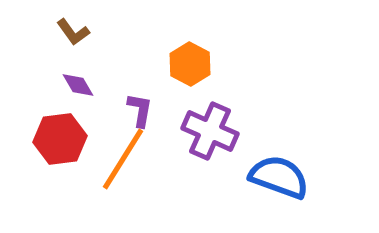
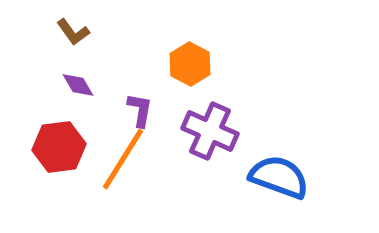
red hexagon: moved 1 px left, 8 px down
